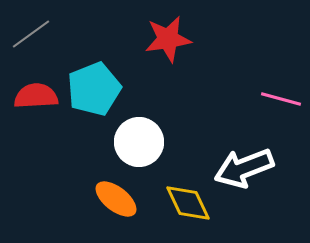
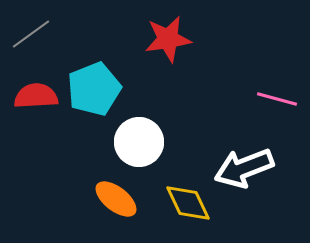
pink line: moved 4 px left
